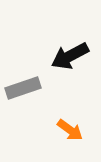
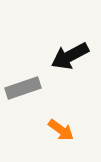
orange arrow: moved 9 px left
